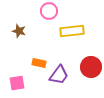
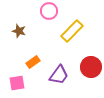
yellow rectangle: rotated 40 degrees counterclockwise
orange rectangle: moved 6 px left, 1 px up; rotated 48 degrees counterclockwise
